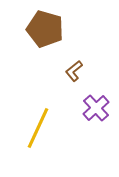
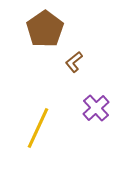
brown pentagon: rotated 21 degrees clockwise
brown L-shape: moved 9 px up
